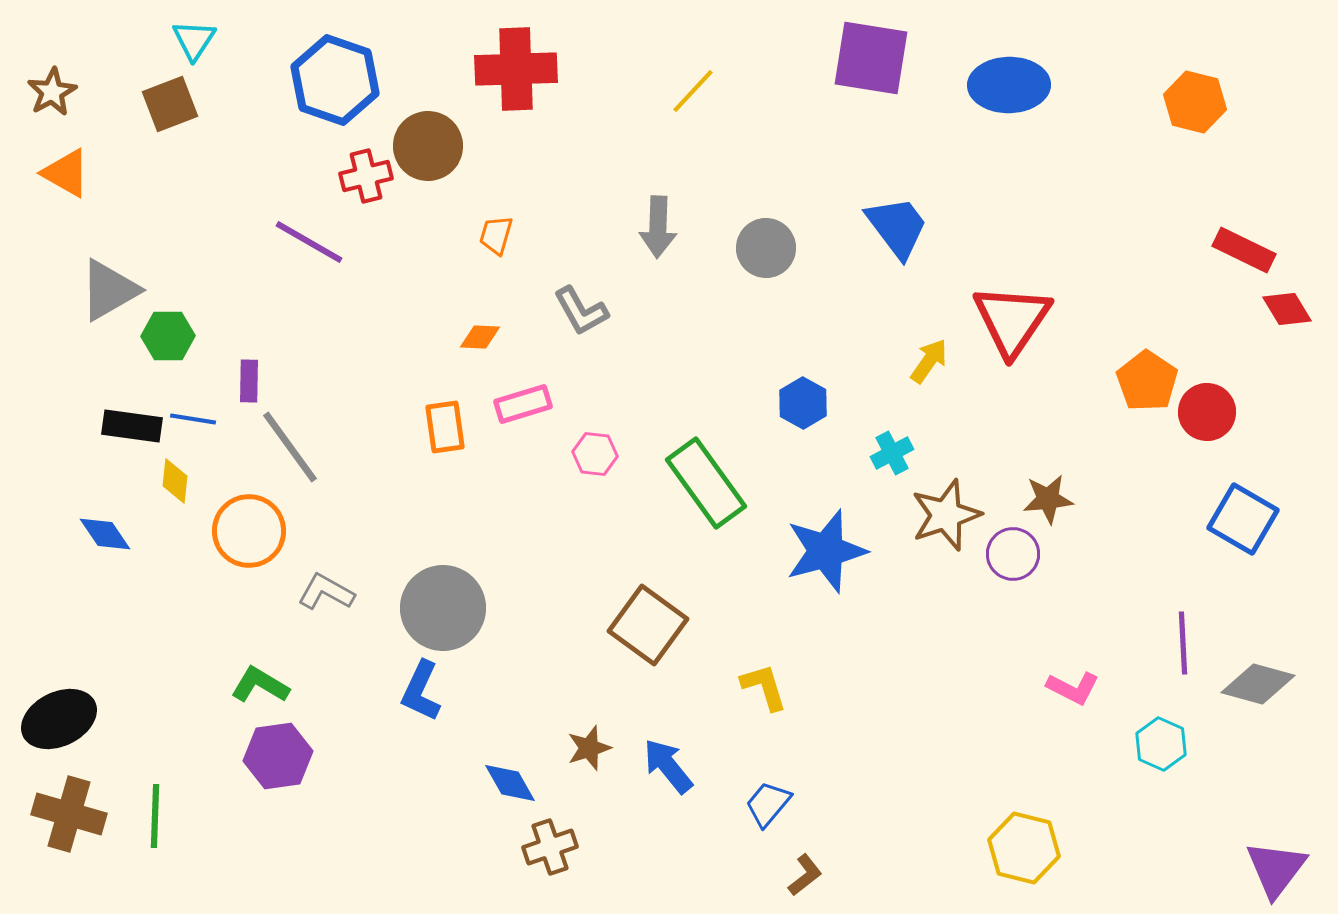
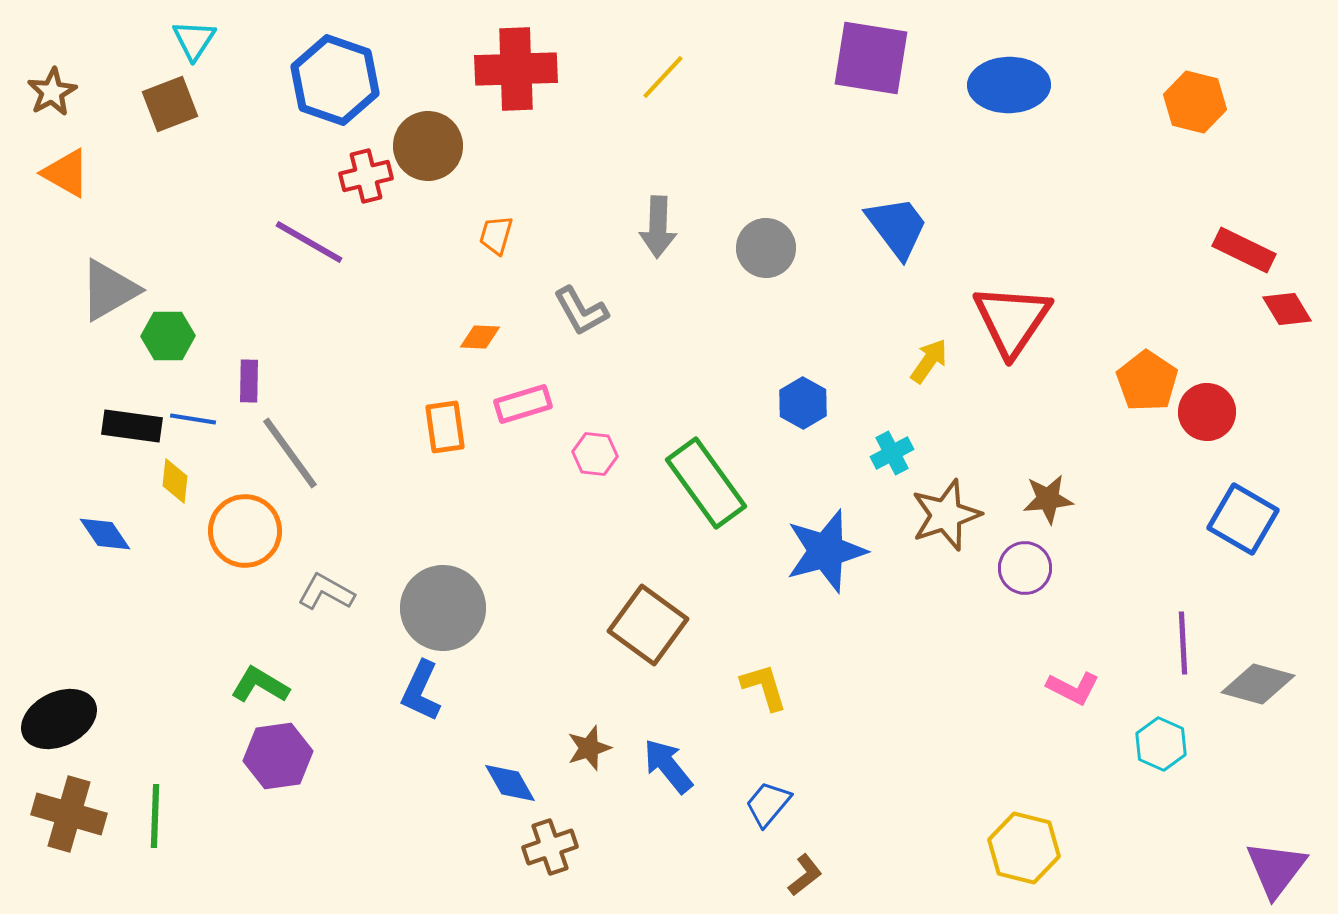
yellow line at (693, 91): moved 30 px left, 14 px up
gray line at (290, 447): moved 6 px down
orange circle at (249, 531): moved 4 px left
purple circle at (1013, 554): moved 12 px right, 14 px down
